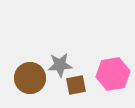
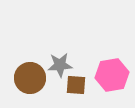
pink hexagon: moved 1 px left, 1 px down
brown square: rotated 15 degrees clockwise
